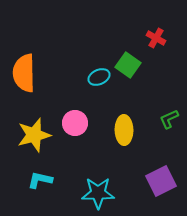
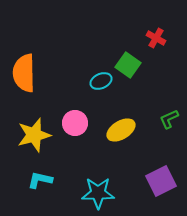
cyan ellipse: moved 2 px right, 4 px down
yellow ellipse: moved 3 px left; rotated 60 degrees clockwise
